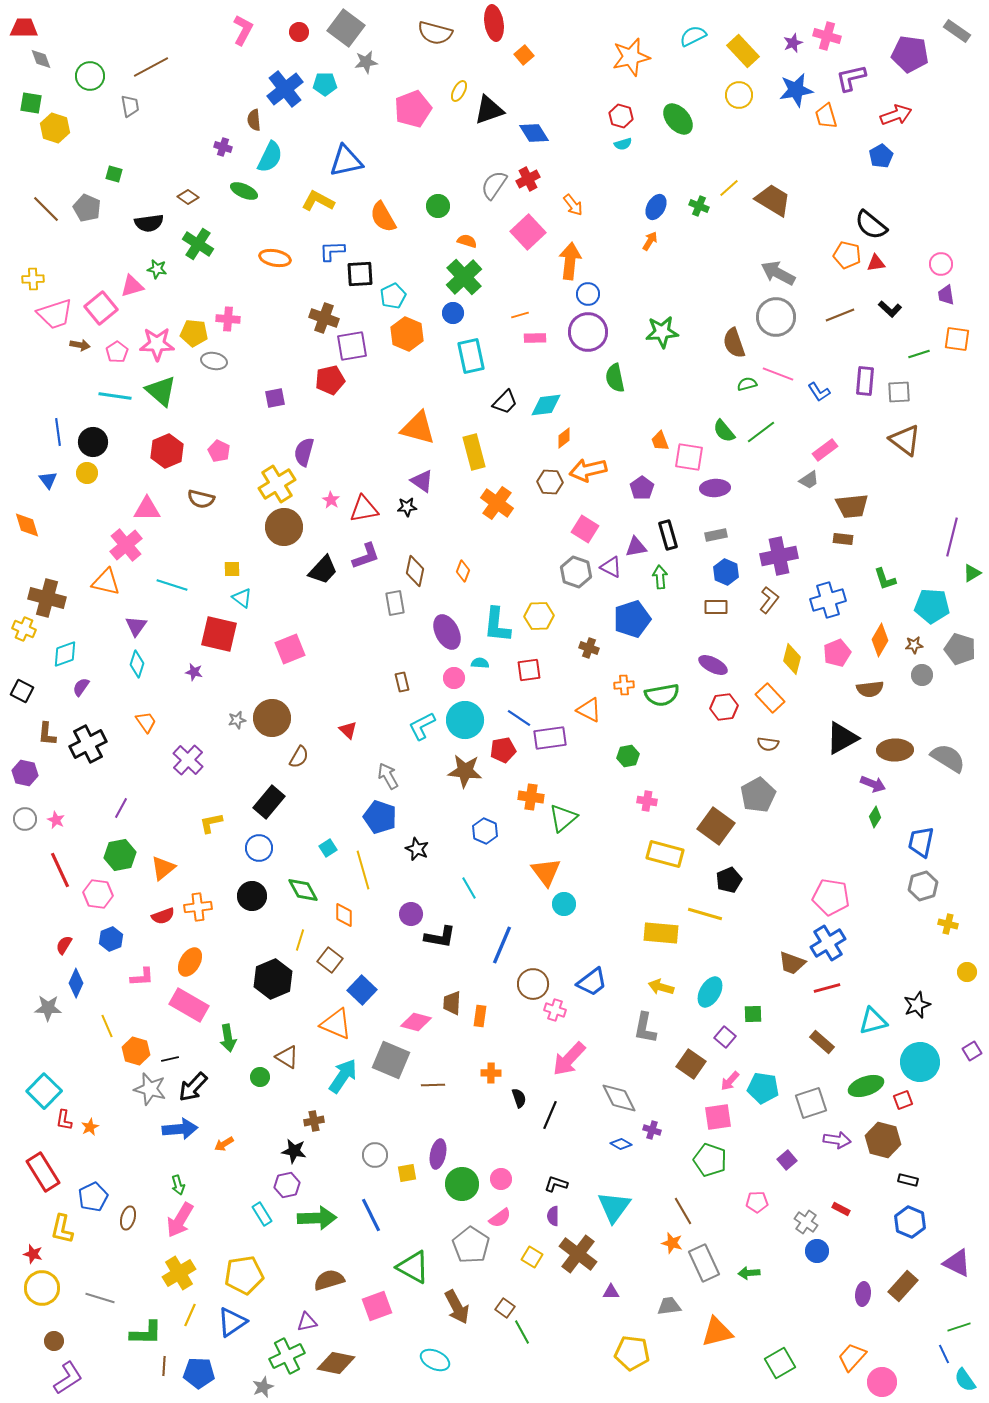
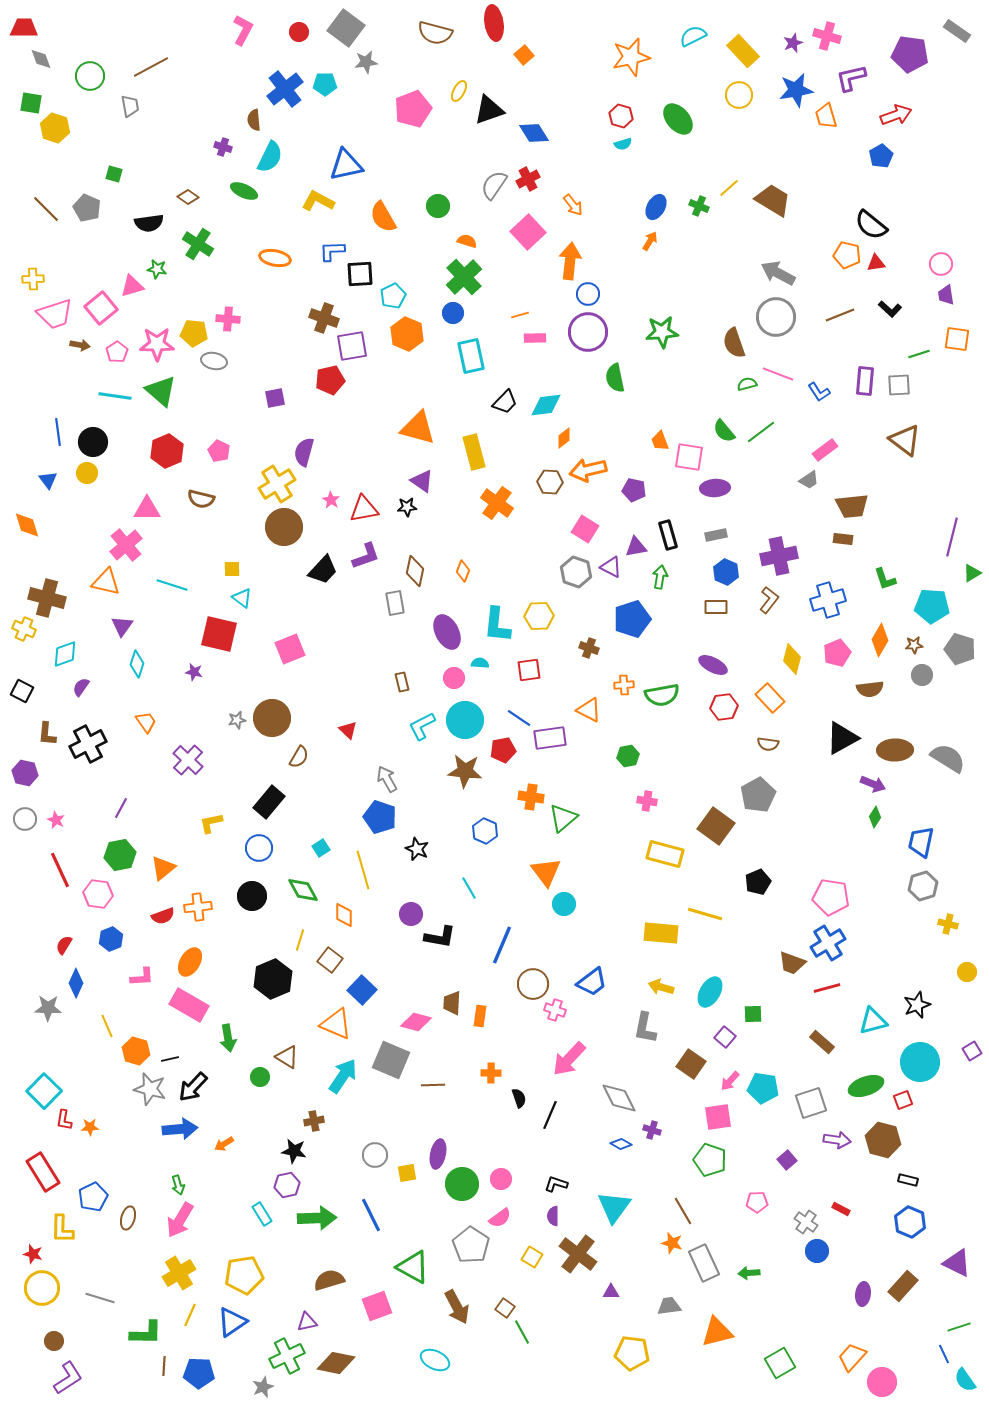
blue triangle at (346, 161): moved 4 px down
gray square at (899, 392): moved 7 px up
purple pentagon at (642, 488): moved 8 px left, 2 px down; rotated 25 degrees counterclockwise
green arrow at (660, 577): rotated 15 degrees clockwise
purple triangle at (136, 626): moved 14 px left
gray arrow at (388, 776): moved 1 px left, 3 px down
cyan square at (328, 848): moved 7 px left
black pentagon at (729, 880): moved 29 px right, 2 px down
orange star at (90, 1127): rotated 24 degrees clockwise
yellow L-shape at (62, 1229): rotated 12 degrees counterclockwise
